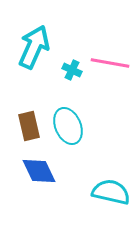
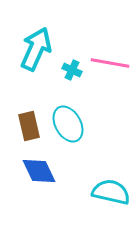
cyan arrow: moved 2 px right, 2 px down
cyan ellipse: moved 2 px up; rotated 6 degrees counterclockwise
